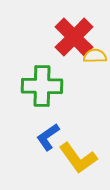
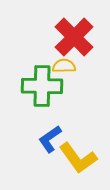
yellow semicircle: moved 31 px left, 10 px down
blue L-shape: moved 2 px right, 2 px down
